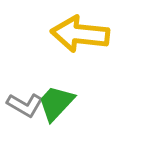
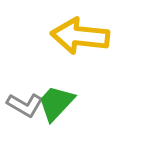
yellow arrow: moved 2 px down
